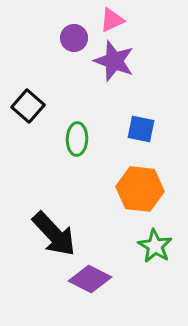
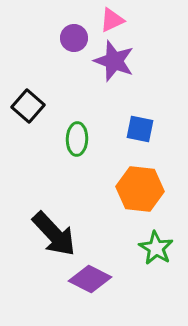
blue square: moved 1 px left
green star: moved 1 px right, 2 px down
